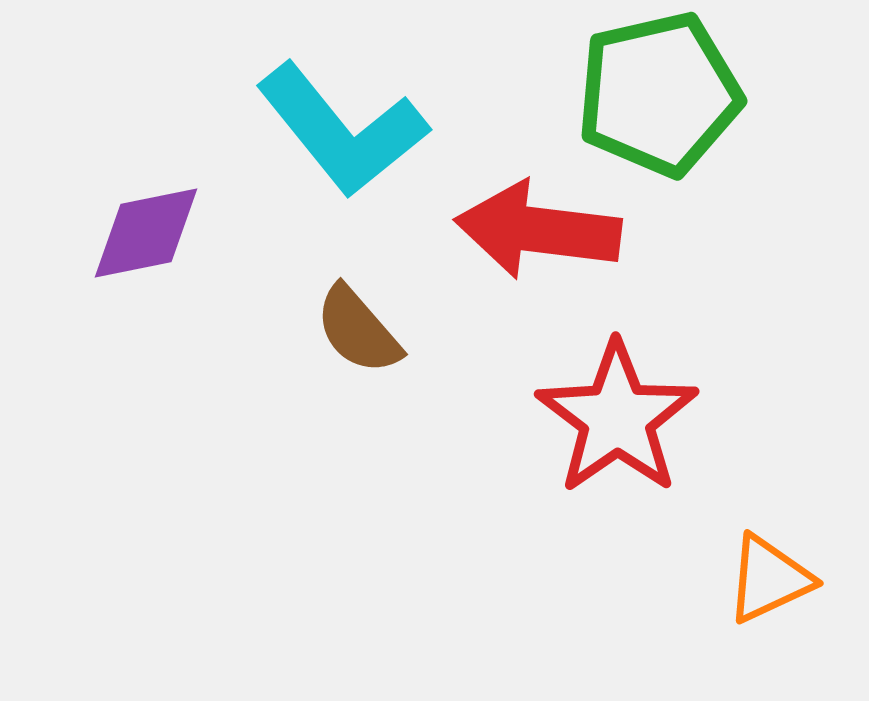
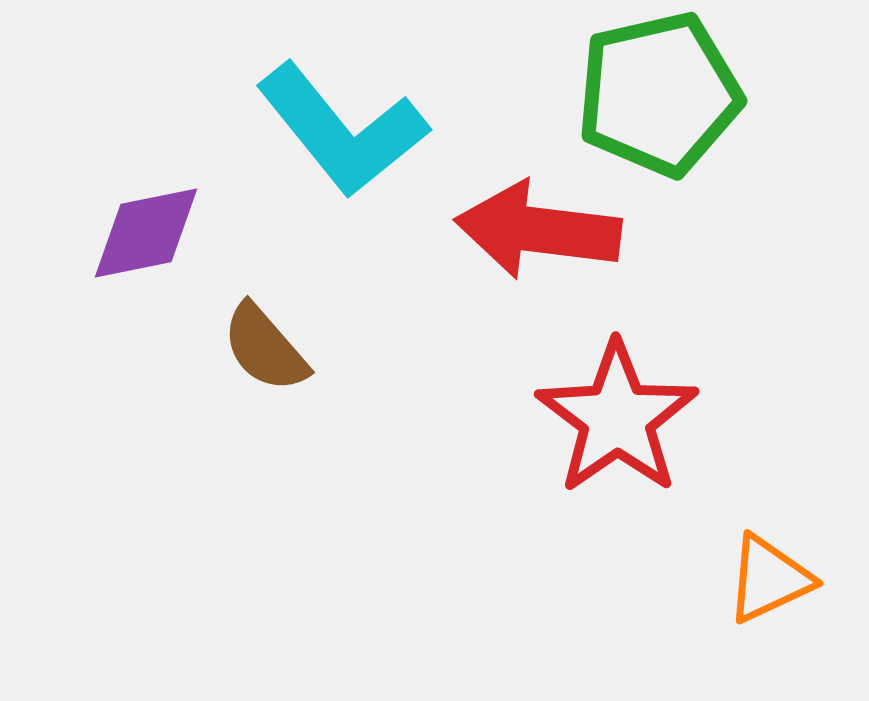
brown semicircle: moved 93 px left, 18 px down
